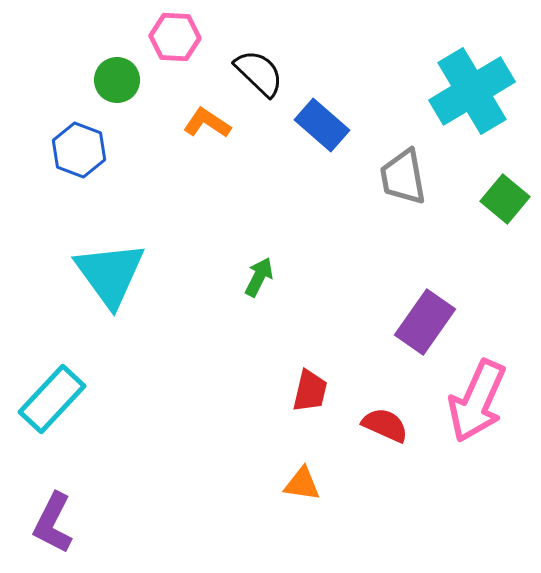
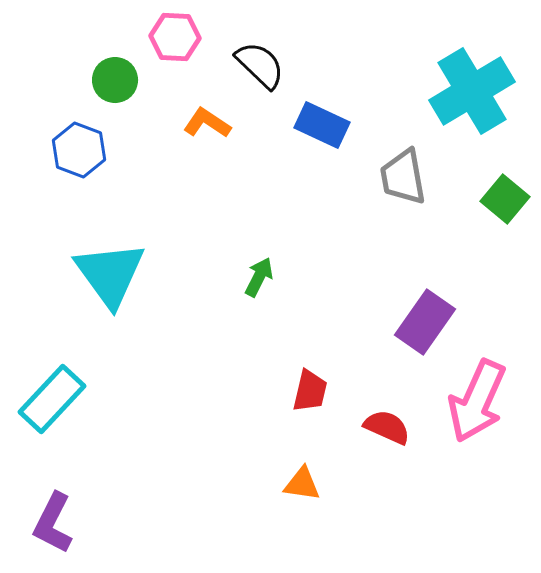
black semicircle: moved 1 px right, 8 px up
green circle: moved 2 px left
blue rectangle: rotated 16 degrees counterclockwise
red semicircle: moved 2 px right, 2 px down
